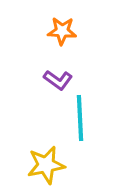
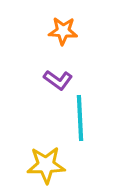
orange star: moved 1 px right
yellow star: rotated 9 degrees clockwise
